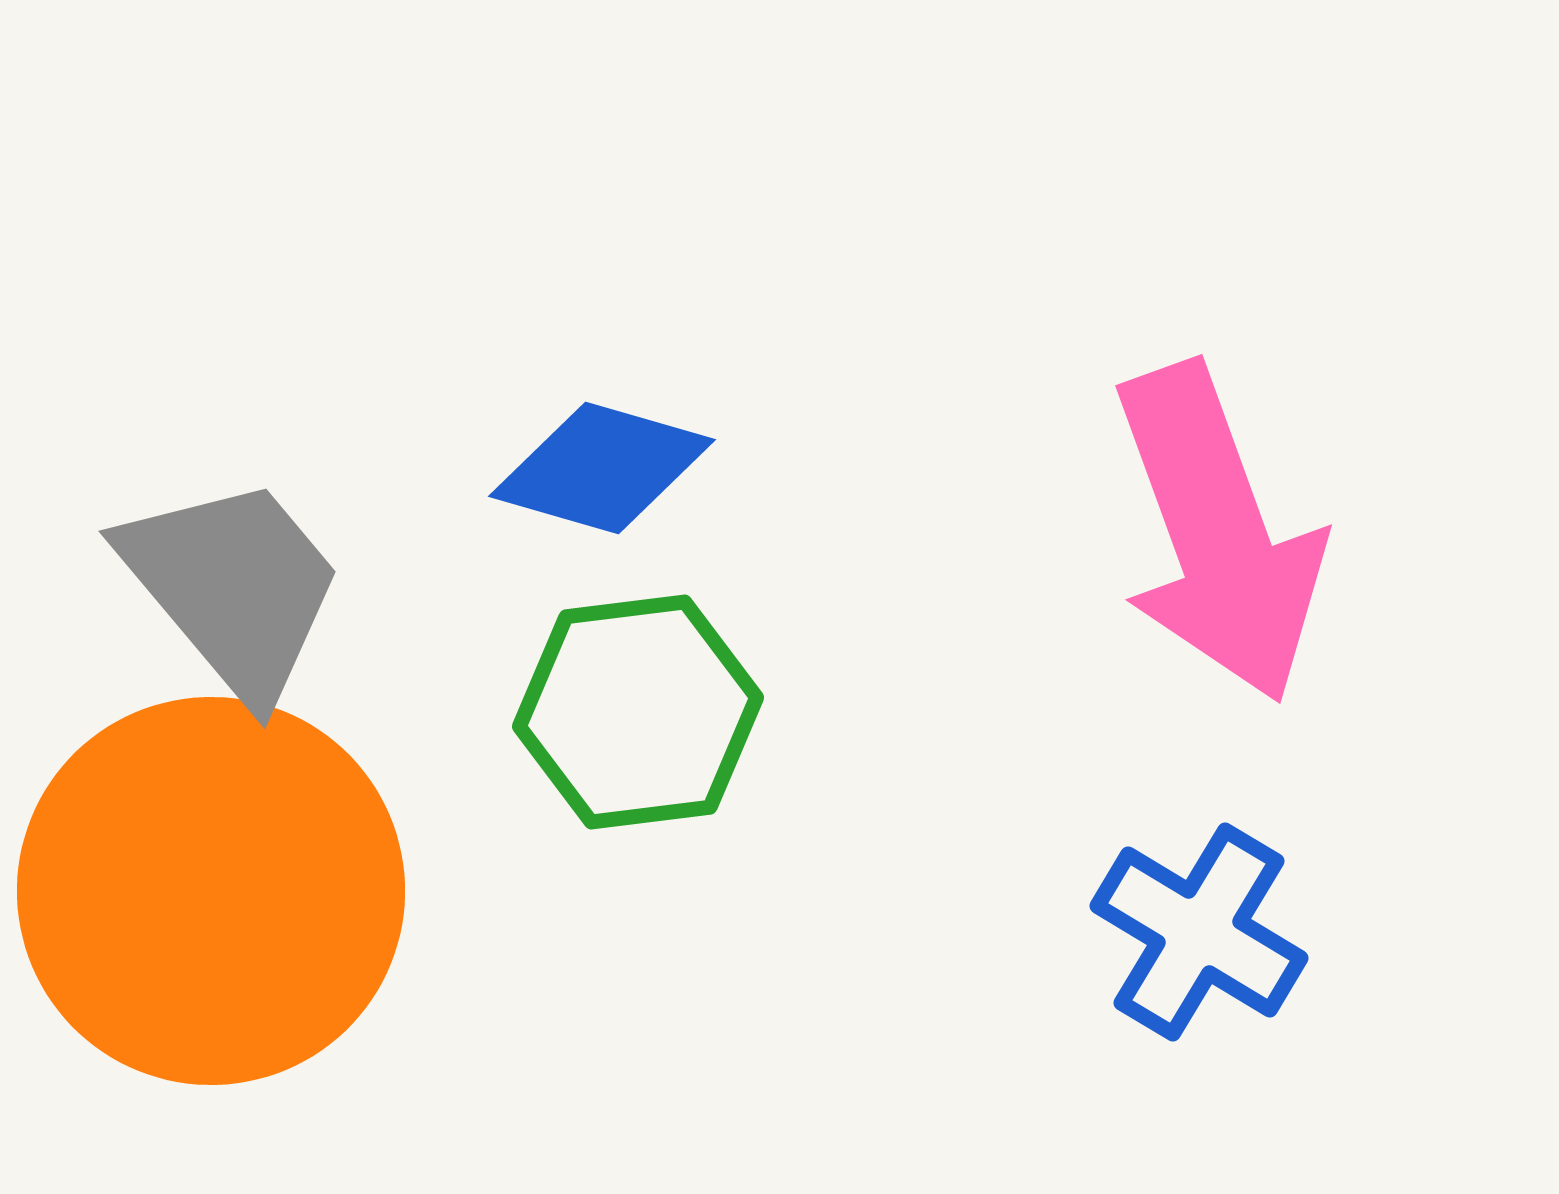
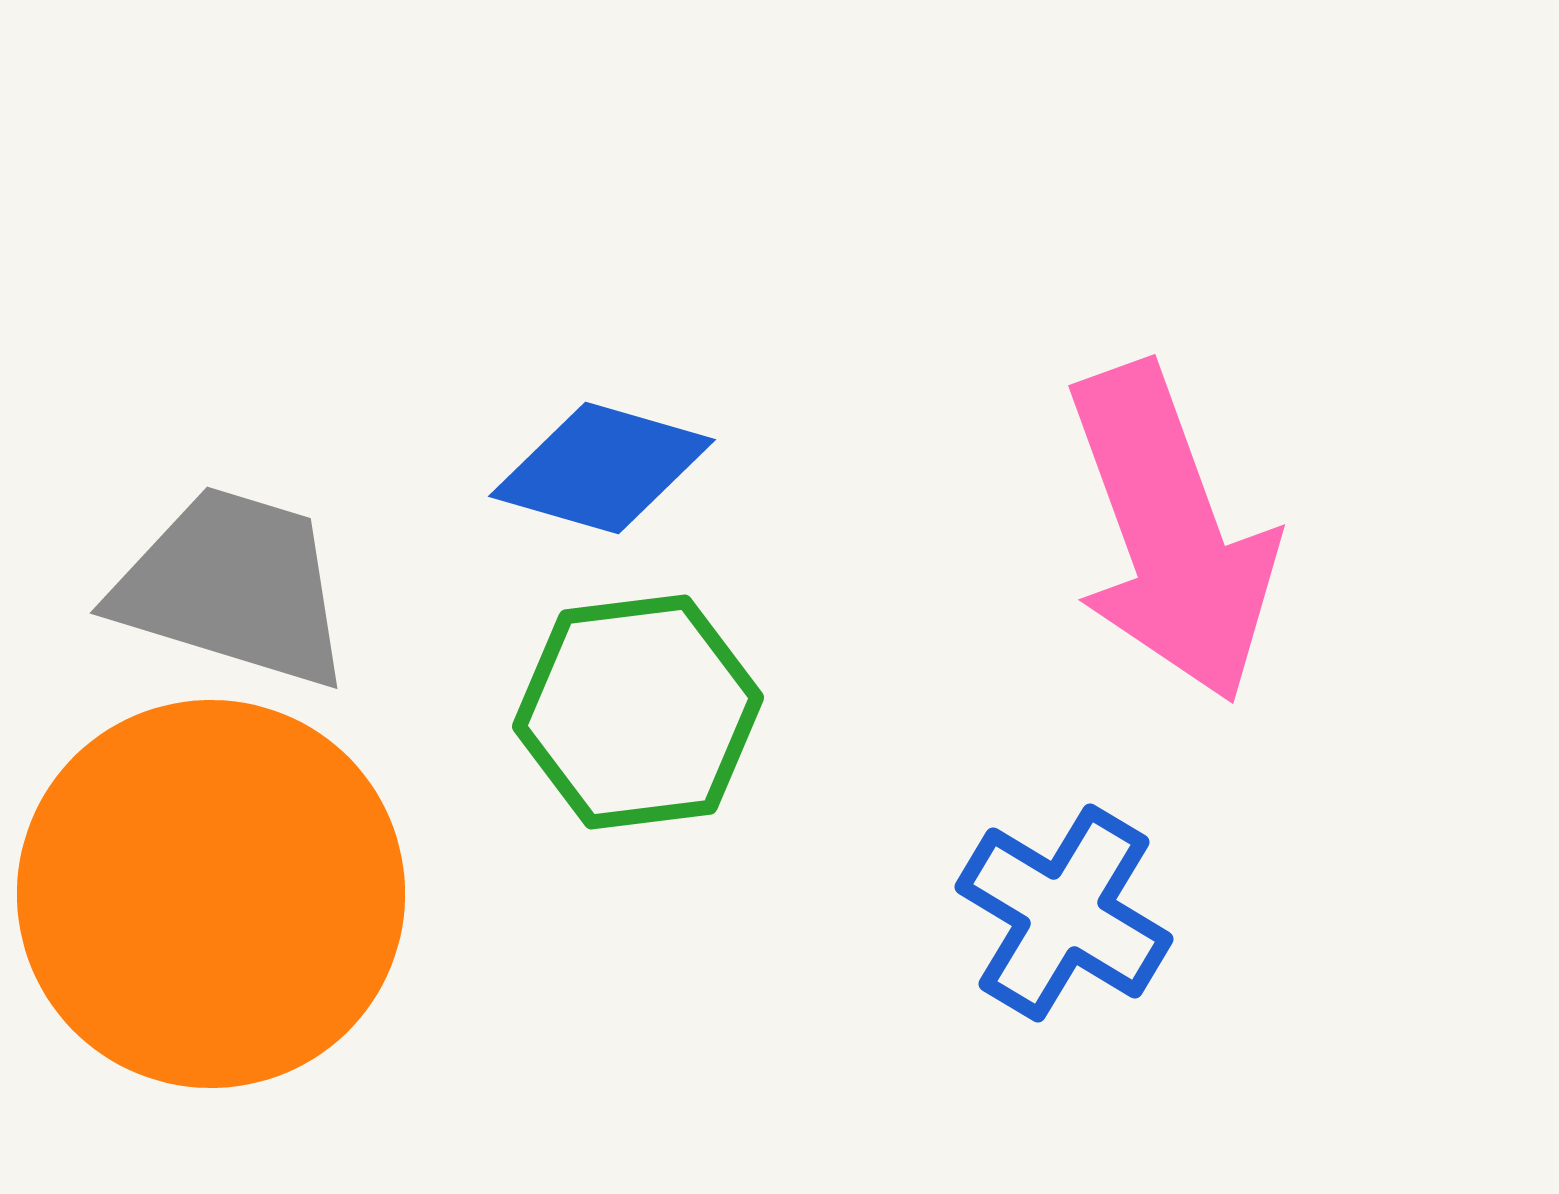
pink arrow: moved 47 px left
gray trapezoid: rotated 33 degrees counterclockwise
orange circle: moved 3 px down
blue cross: moved 135 px left, 19 px up
